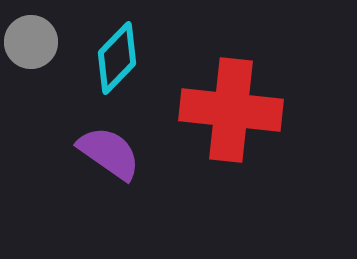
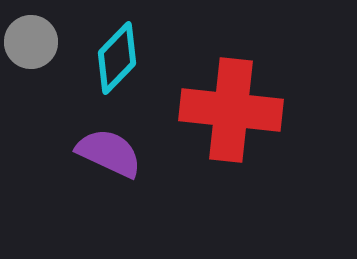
purple semicircle: rotated 10 degrees counterclockwise
